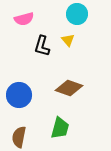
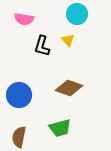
pink semicircle: rotated 24 degrees clockwise
green trapezoid: rotated 60 degrees clockwise
